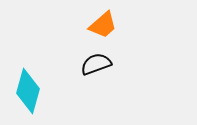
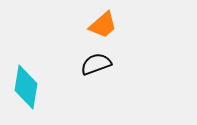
cyan diamond: moved 2 px left, 4 px up; rotated 6 degrees counterclockwise
